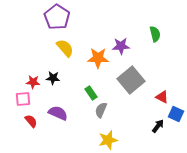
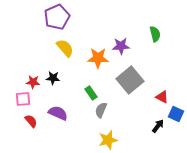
purple pentagon: rotated 15 degrees clockwise
gray square: moved 1 px left
